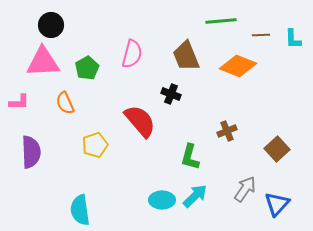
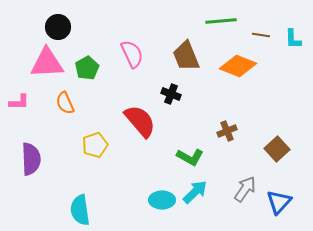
black circle: moved 7 px right, 2 px down
brown line: rotated 12 degrees clockwise
pink semicircle: rotated 40 degrees counterclockwise
pink triangle: moved 4 px right, 1 px down
purple semicircle: moved 7 px down
green L-shape: rotated 76 degrees counterclockwise
cyan arrow: moved 4 px up
blue triangle: moved 2 px right, 2 px up
